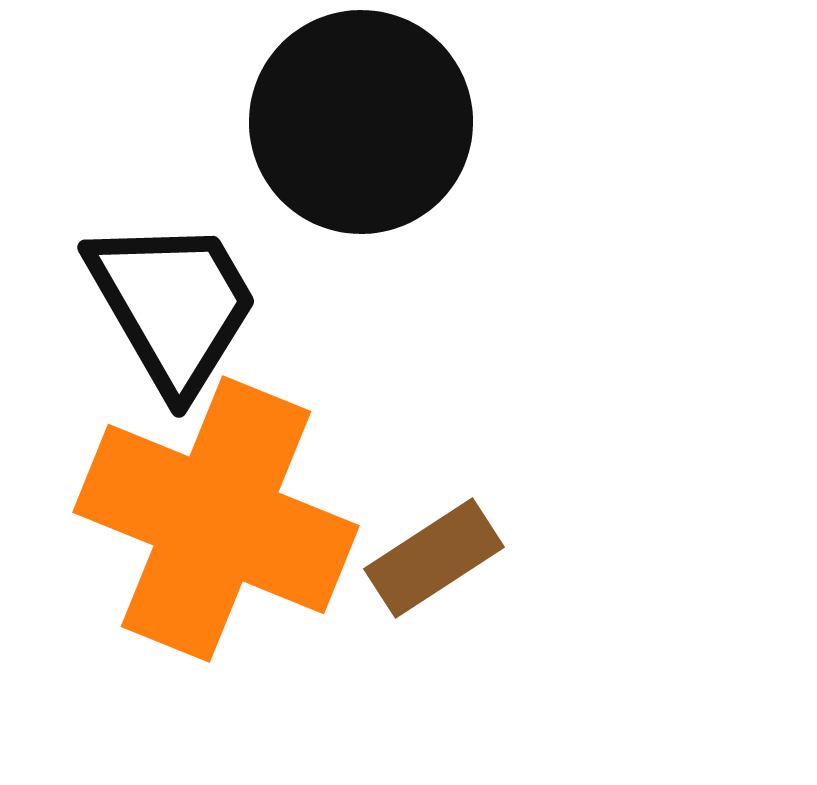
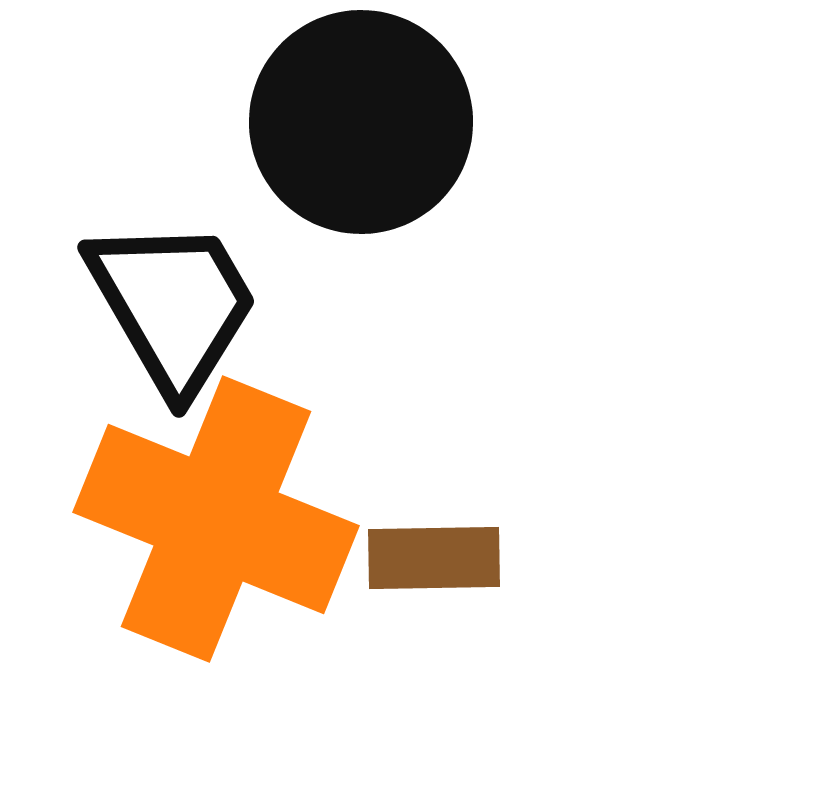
brown rectangle: rotated 32 degrees clockwise
